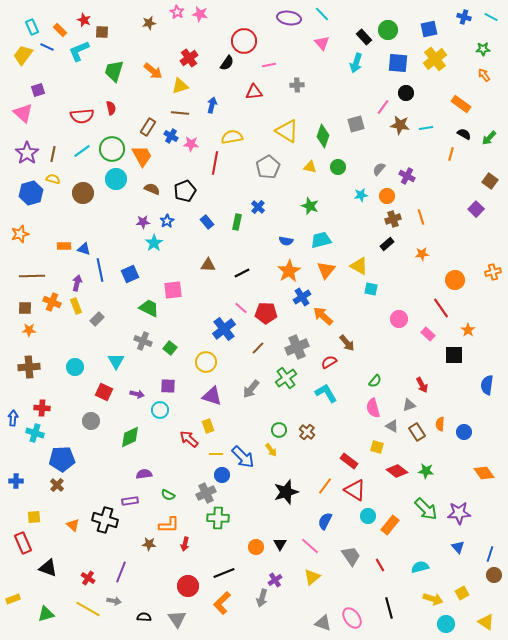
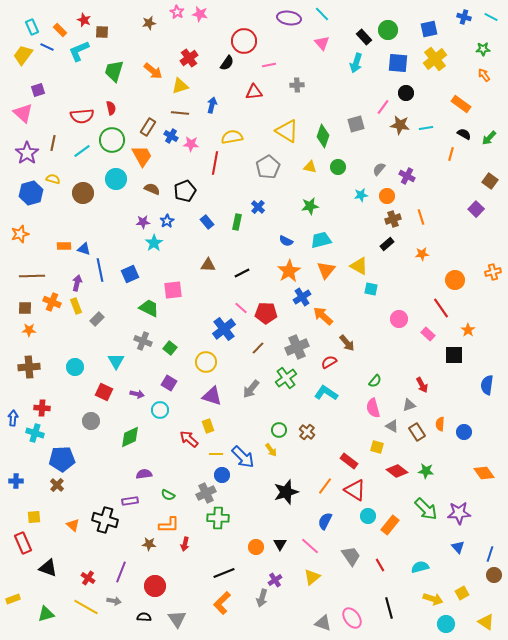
green circle at (112, 149): moved 9 px up
brown line at (53, 154): moved 11 px up
green star at (310, 206): rotated 30 degrees counterclockwise
blue semicircle at (286, 241): rotated 16 degrees clockwise
purple square at (168, 386): moved 1 px right, 3 px up; rotated 28 degrees clockwise
cyan L-shape at (326, 393): rotated 25 degrees counterclockwise
red circle at (188, 586): moved 33 px left
yellow line at (88, 609): moved 2 px left, 2 px up
